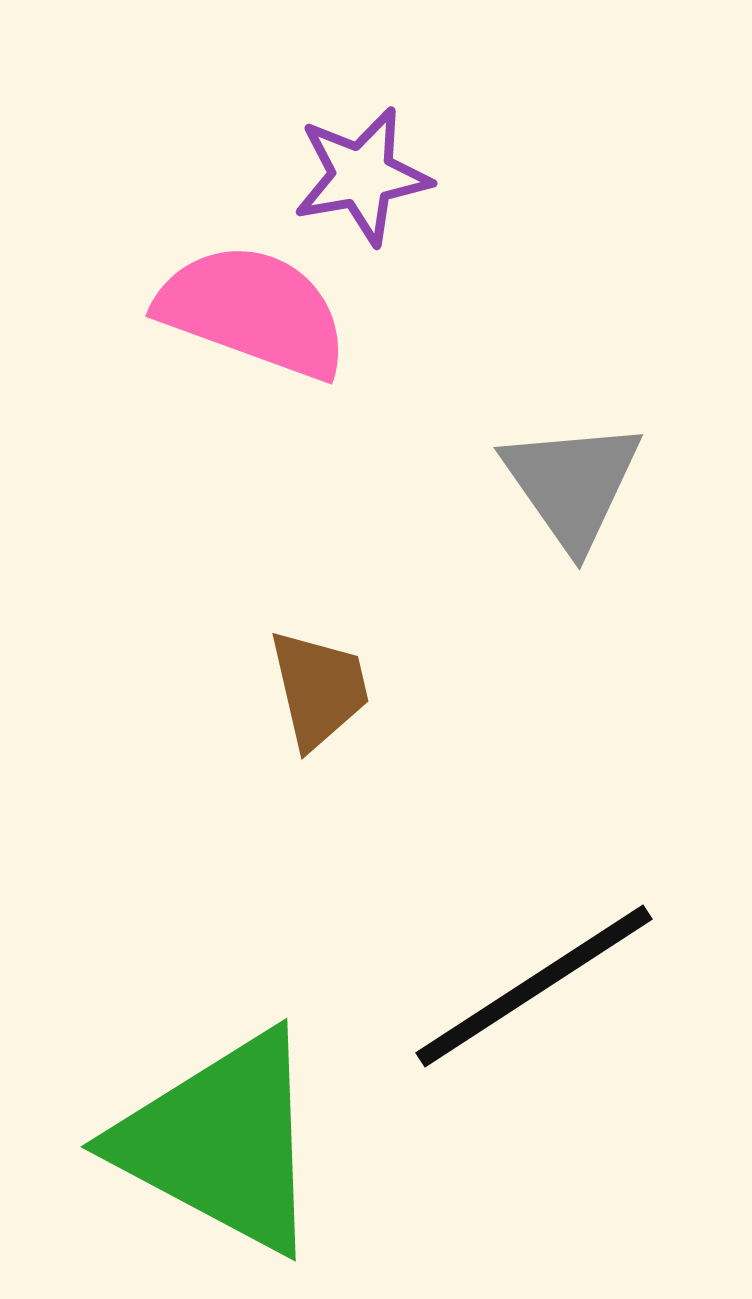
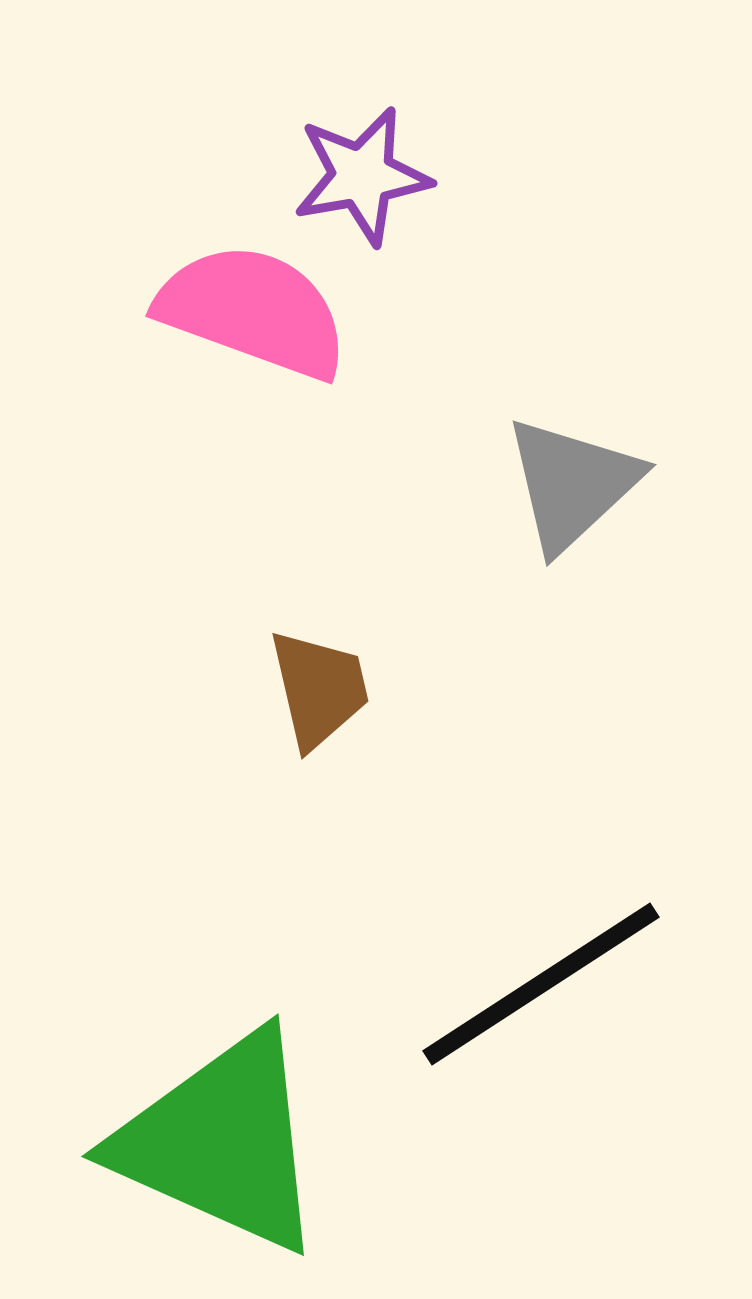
gray triangle: rotated 22 degrees clockwise
black line: moved 7 px right, 2 px up
green triangle: rotated 4 degrees counterclockwise
